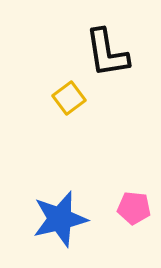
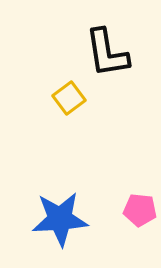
pink pentagon: moved 6 px right, 2 px down
blue star: rotated 10 degrees clockwise
